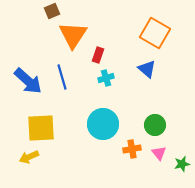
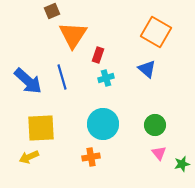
orange square: moved 1 px right, 1 px up
orange cross: moved 41 px left, 8 px down
